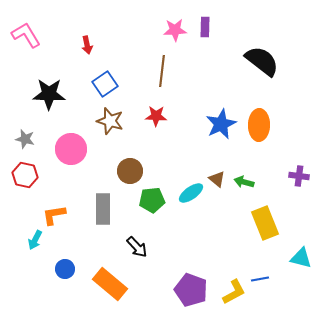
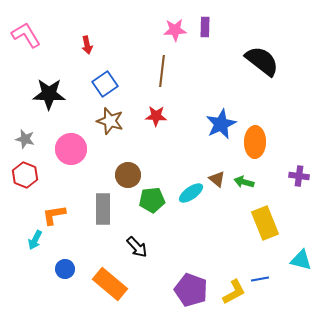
orange ellipse: moved 4 px left, 17 px down
brown circle: moved 2 px left, 4 px down
red hexagon: rotated 10 degrees clockwise
cyan triangle: moved 2 px down
